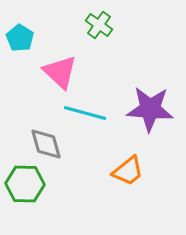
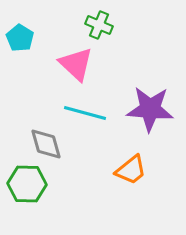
green cross: rotated 12 degrees counterclockwise
pink triangle: moved 16 px right, 8 px up
orange trapezoid: moved 3 px right, 1 px up
green hexagon: moved 2 px right
